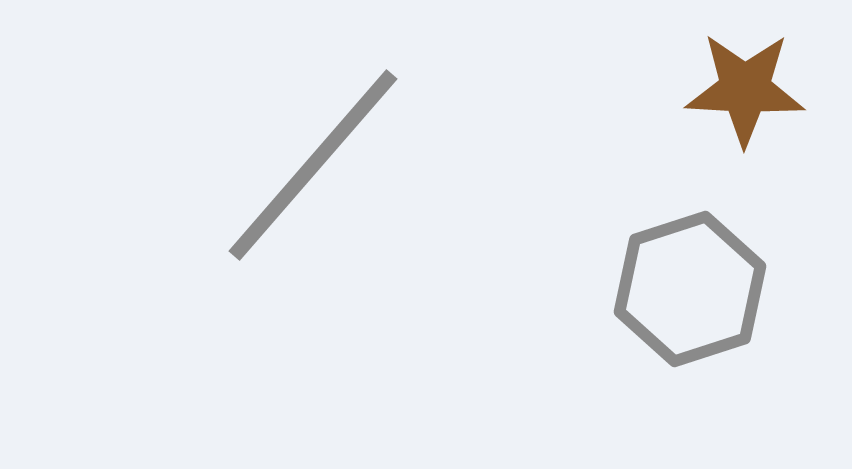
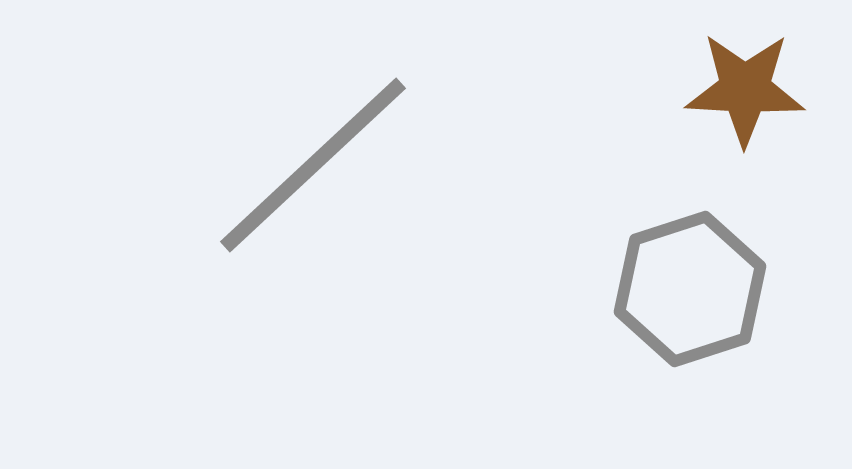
gray line: rotated 6 degrees clockwise
